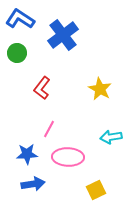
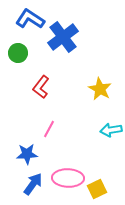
blue L-shape: moved 10 px right
blue cross: moved 2 px down
green circle: moved 1 px right
red L-shape: moved 1 px left, 1 px up
cyan arrow: moved 7 px up
pink ellipse: moved 21 px down
blue arrow: rotated 45 degrees counterclockwise
yellow square: moved 1 px right, 1 px up
